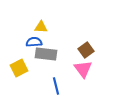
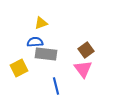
yellow triangle: moved 4 px up; rotated 24 degrees counterclockwise
blue semicircle: moved 1 px right
